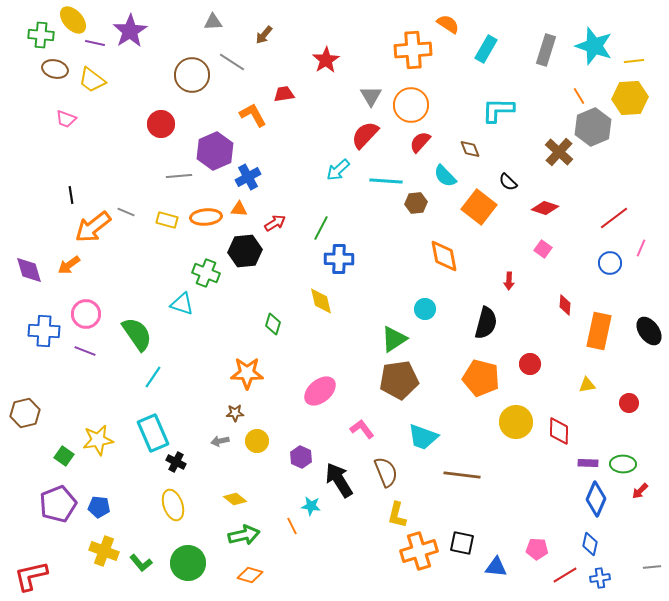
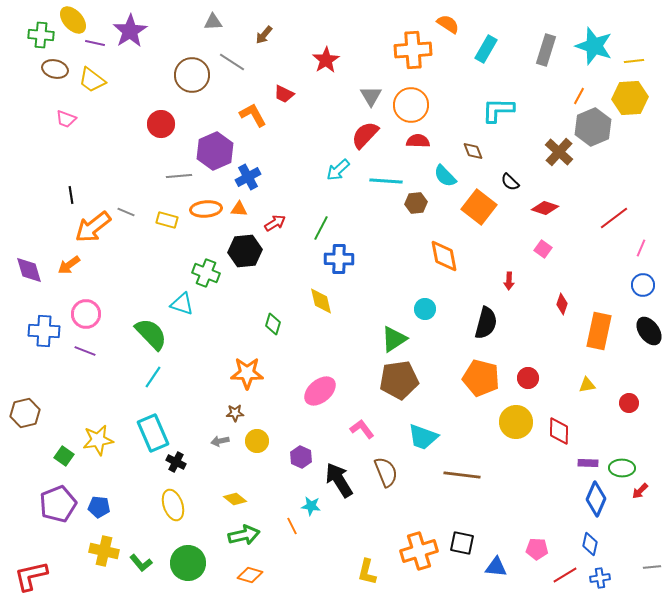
red trapezoid at (284, 94): rotated 145 degrees counterclockwise
orange line at (579, 96): rotated 60 degrees clockwise
red semicircle at (420, 142): moved 2 px left, 1 px up; rotated 50 degrees clockwise
brown diamond at (470, 149): moved 3 px right, 2 px down
black semicircle at (508, 182): moved 2 px right
orange ellipse at (206, 217): moved 8 px up
blue circle at (610, 263): moved 33 px right, 22 px down
red diamond at (565, 305): moved 3 px left, 1 px up; rotated 15 degrees clockwise
green semicircle at (137, 334): moved 14 px right; rotated 9 degrees counterclockwise
red circle at (530, 364): moved 2 px left, 14 px down
green ellipse at (623, 464): moved 1 px left, 4 px down
yellow L-shape at (397, 515): moved 30 px left, 57 px down
yellow cross at (104, 551): rotated 8 degrees counterclockwise
